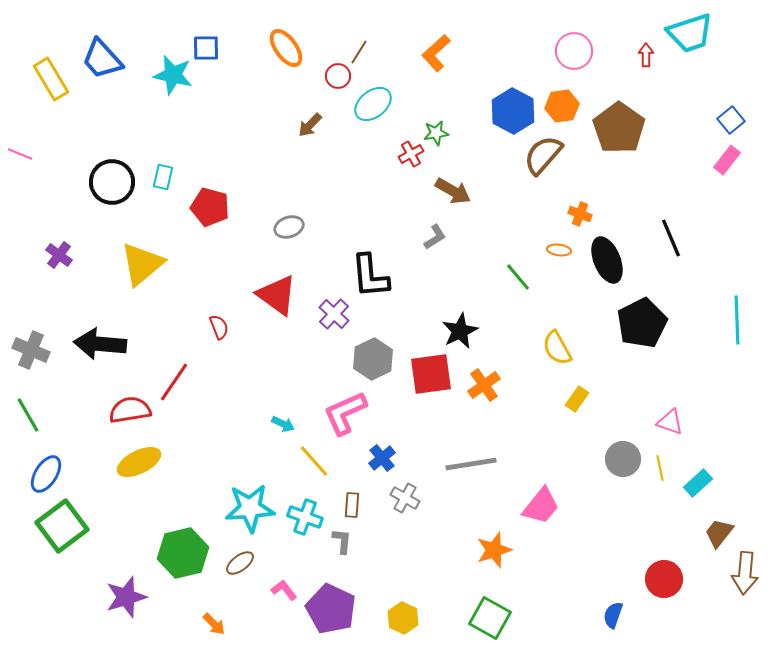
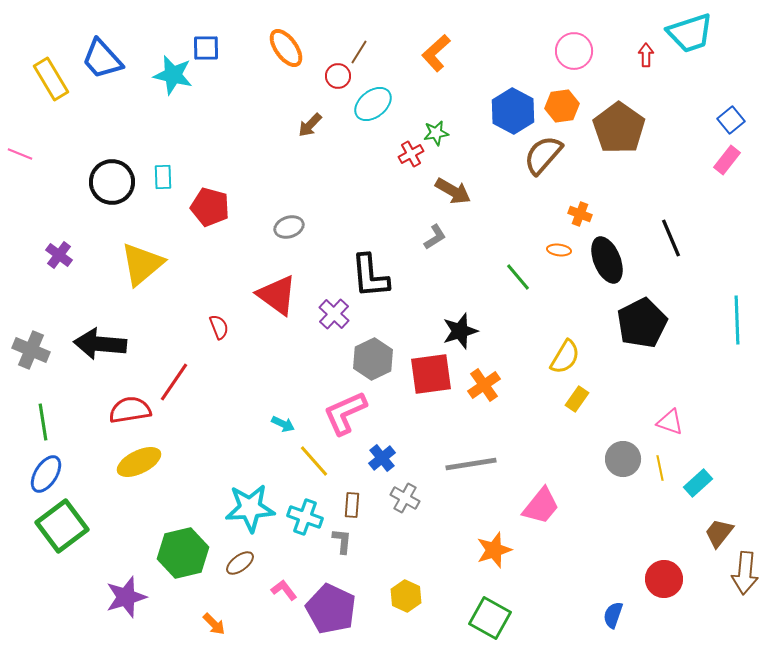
cyan rectangle at (163, 177): rotated 15 degrees counterclockwise
black star at (460, 331): rotated 9 degrees clockwise
yellow semicircle at (557, 348): moved 8 px right, 9 px down; rotated 120 degrees counterclockwise
green line at (28, 415): moved 15 px right, 7 px down; rotated 21 degrees clockwise
yellow hexagon at (403, 618): moved 3 px right, 22 px up
